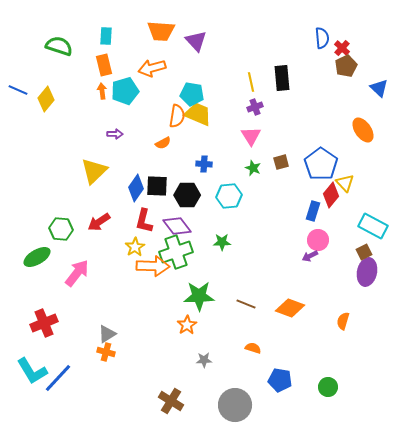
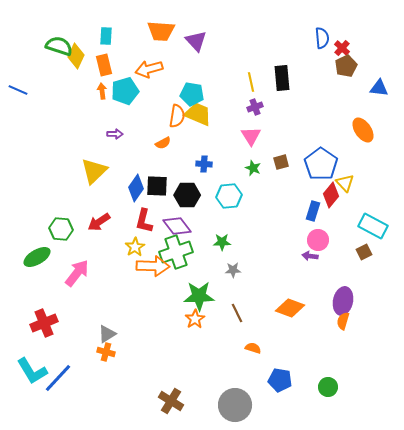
orange arrow at (152, 68): moved 3 px left, 1 px down
blue triangle at (379, 88): rotated 36 degrees counterclockwise
yellow diamond at (46, 99): moved 30 px right, 43 px up; rotated 15 degrees counterclockwise
purple arrow at (310, 256): rotated 35 degrees clockwise
purple ellipse at (367, 272): moved 24 px left, 29 px down
brown line at (246, 304): moved 9 px left, 9 px down; rotated 42 degrees clockwise
orange star at (187, 325): moved 8 px right, 6 px up
gray star at (204, 360): moved 29 px right, 90 px up
